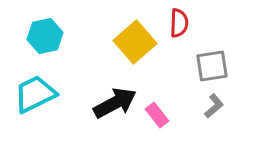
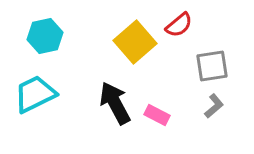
red semicircle: moved 2 px down; rotated 48 degrees clockwise
black arrow: rotated 90 degrees counterclockwise
pink rectangle: rotated 25 degrees counterclockwise
